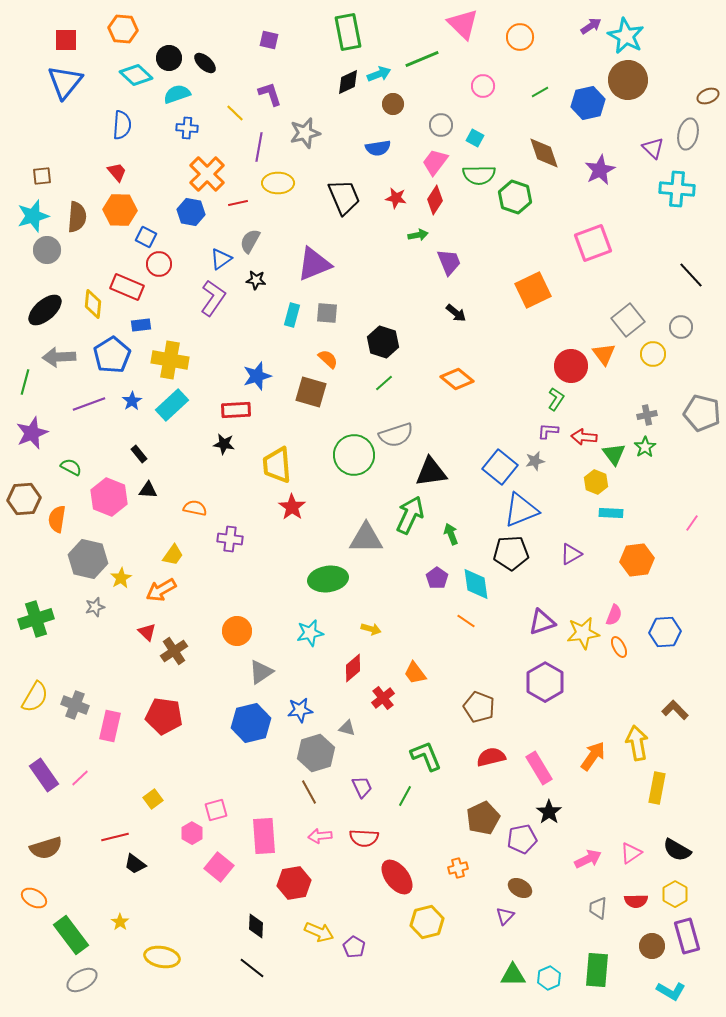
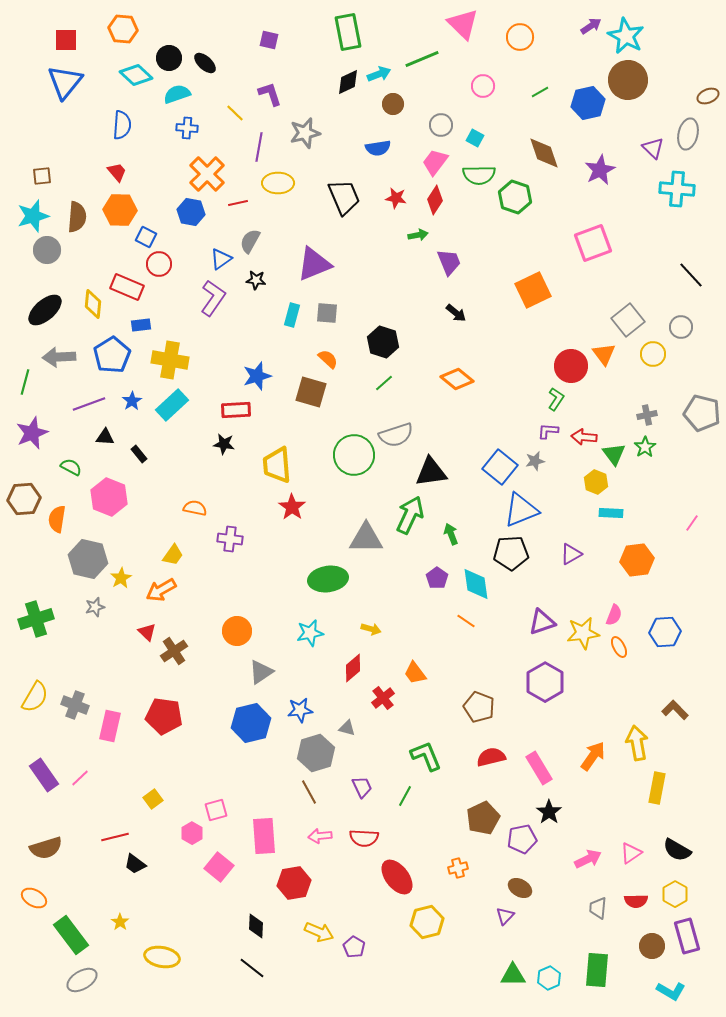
black triangle at (148, 490): moved 43 px left, 53 px up
